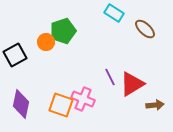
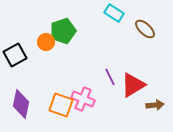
red triangle: moved 1 px right, 1 px down
